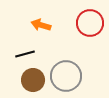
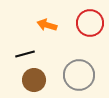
orange arrow: moved 6 px right
gray circle: moved 13 px right, 1 px up
brown circle: moved 1 px right
